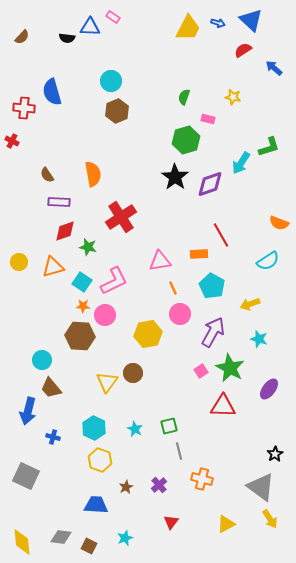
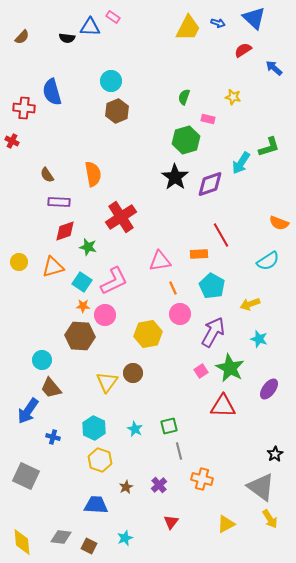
blue triangle at (251, 20): moved 3 px right, 2 px up
blue arrow at (28, 411): rotated 20 degrees clockwise
